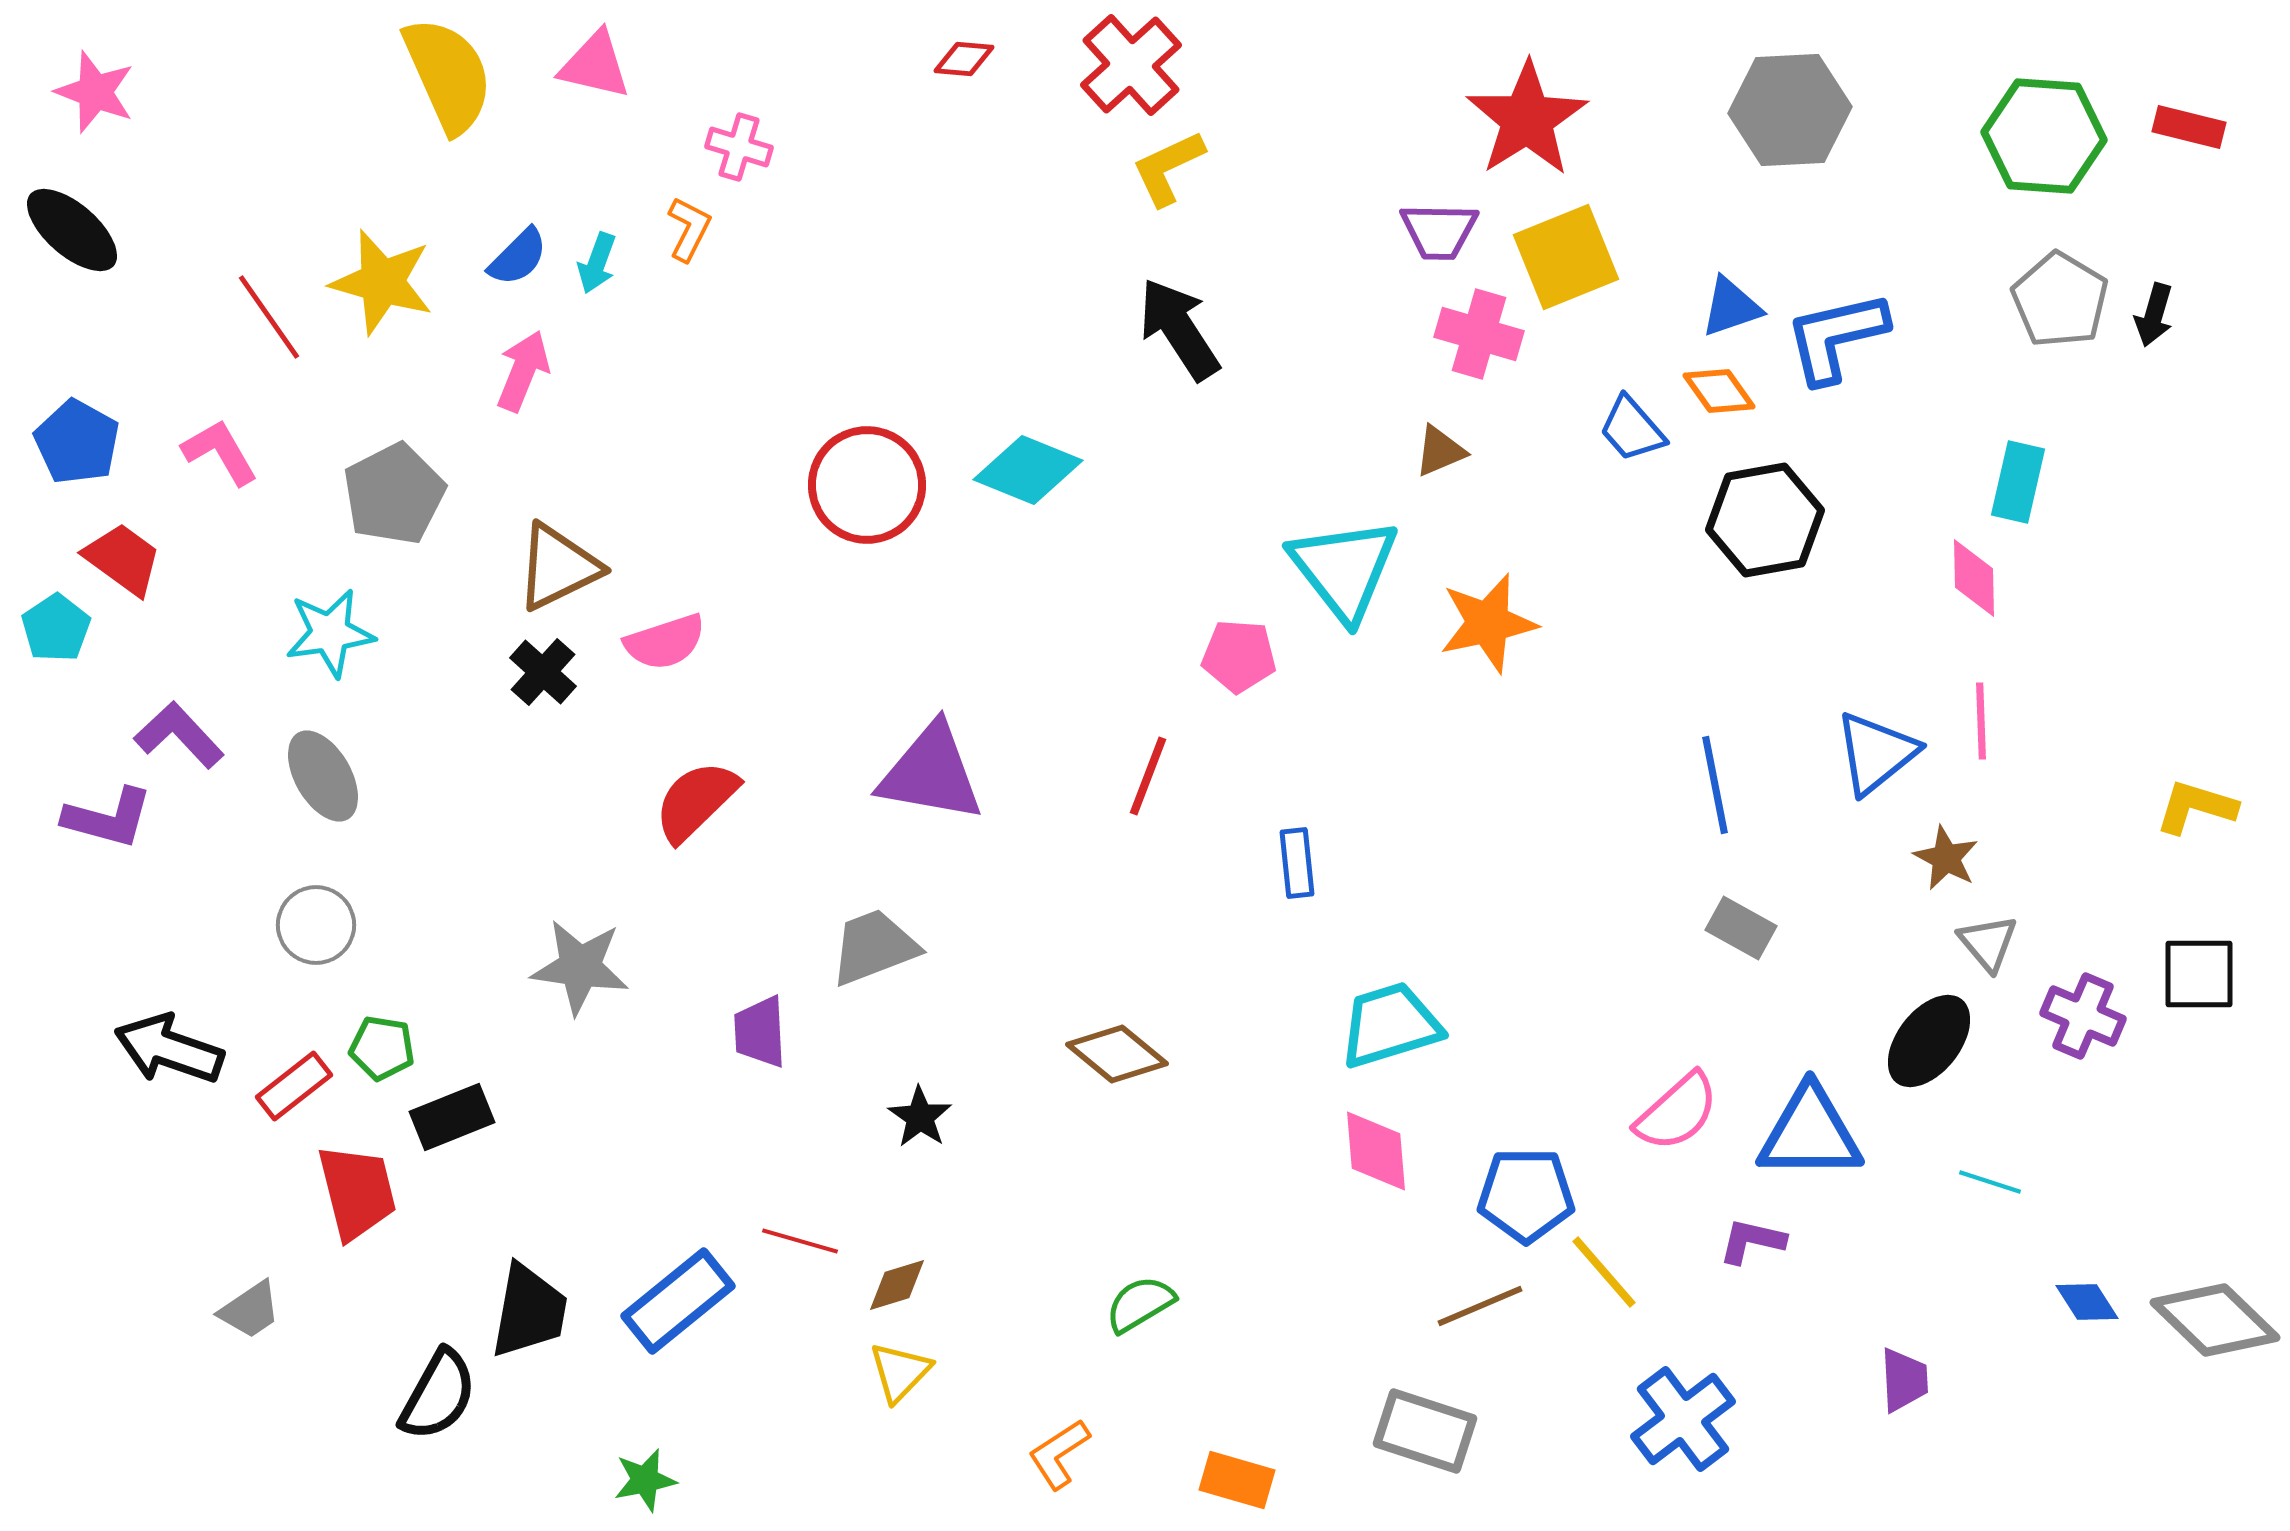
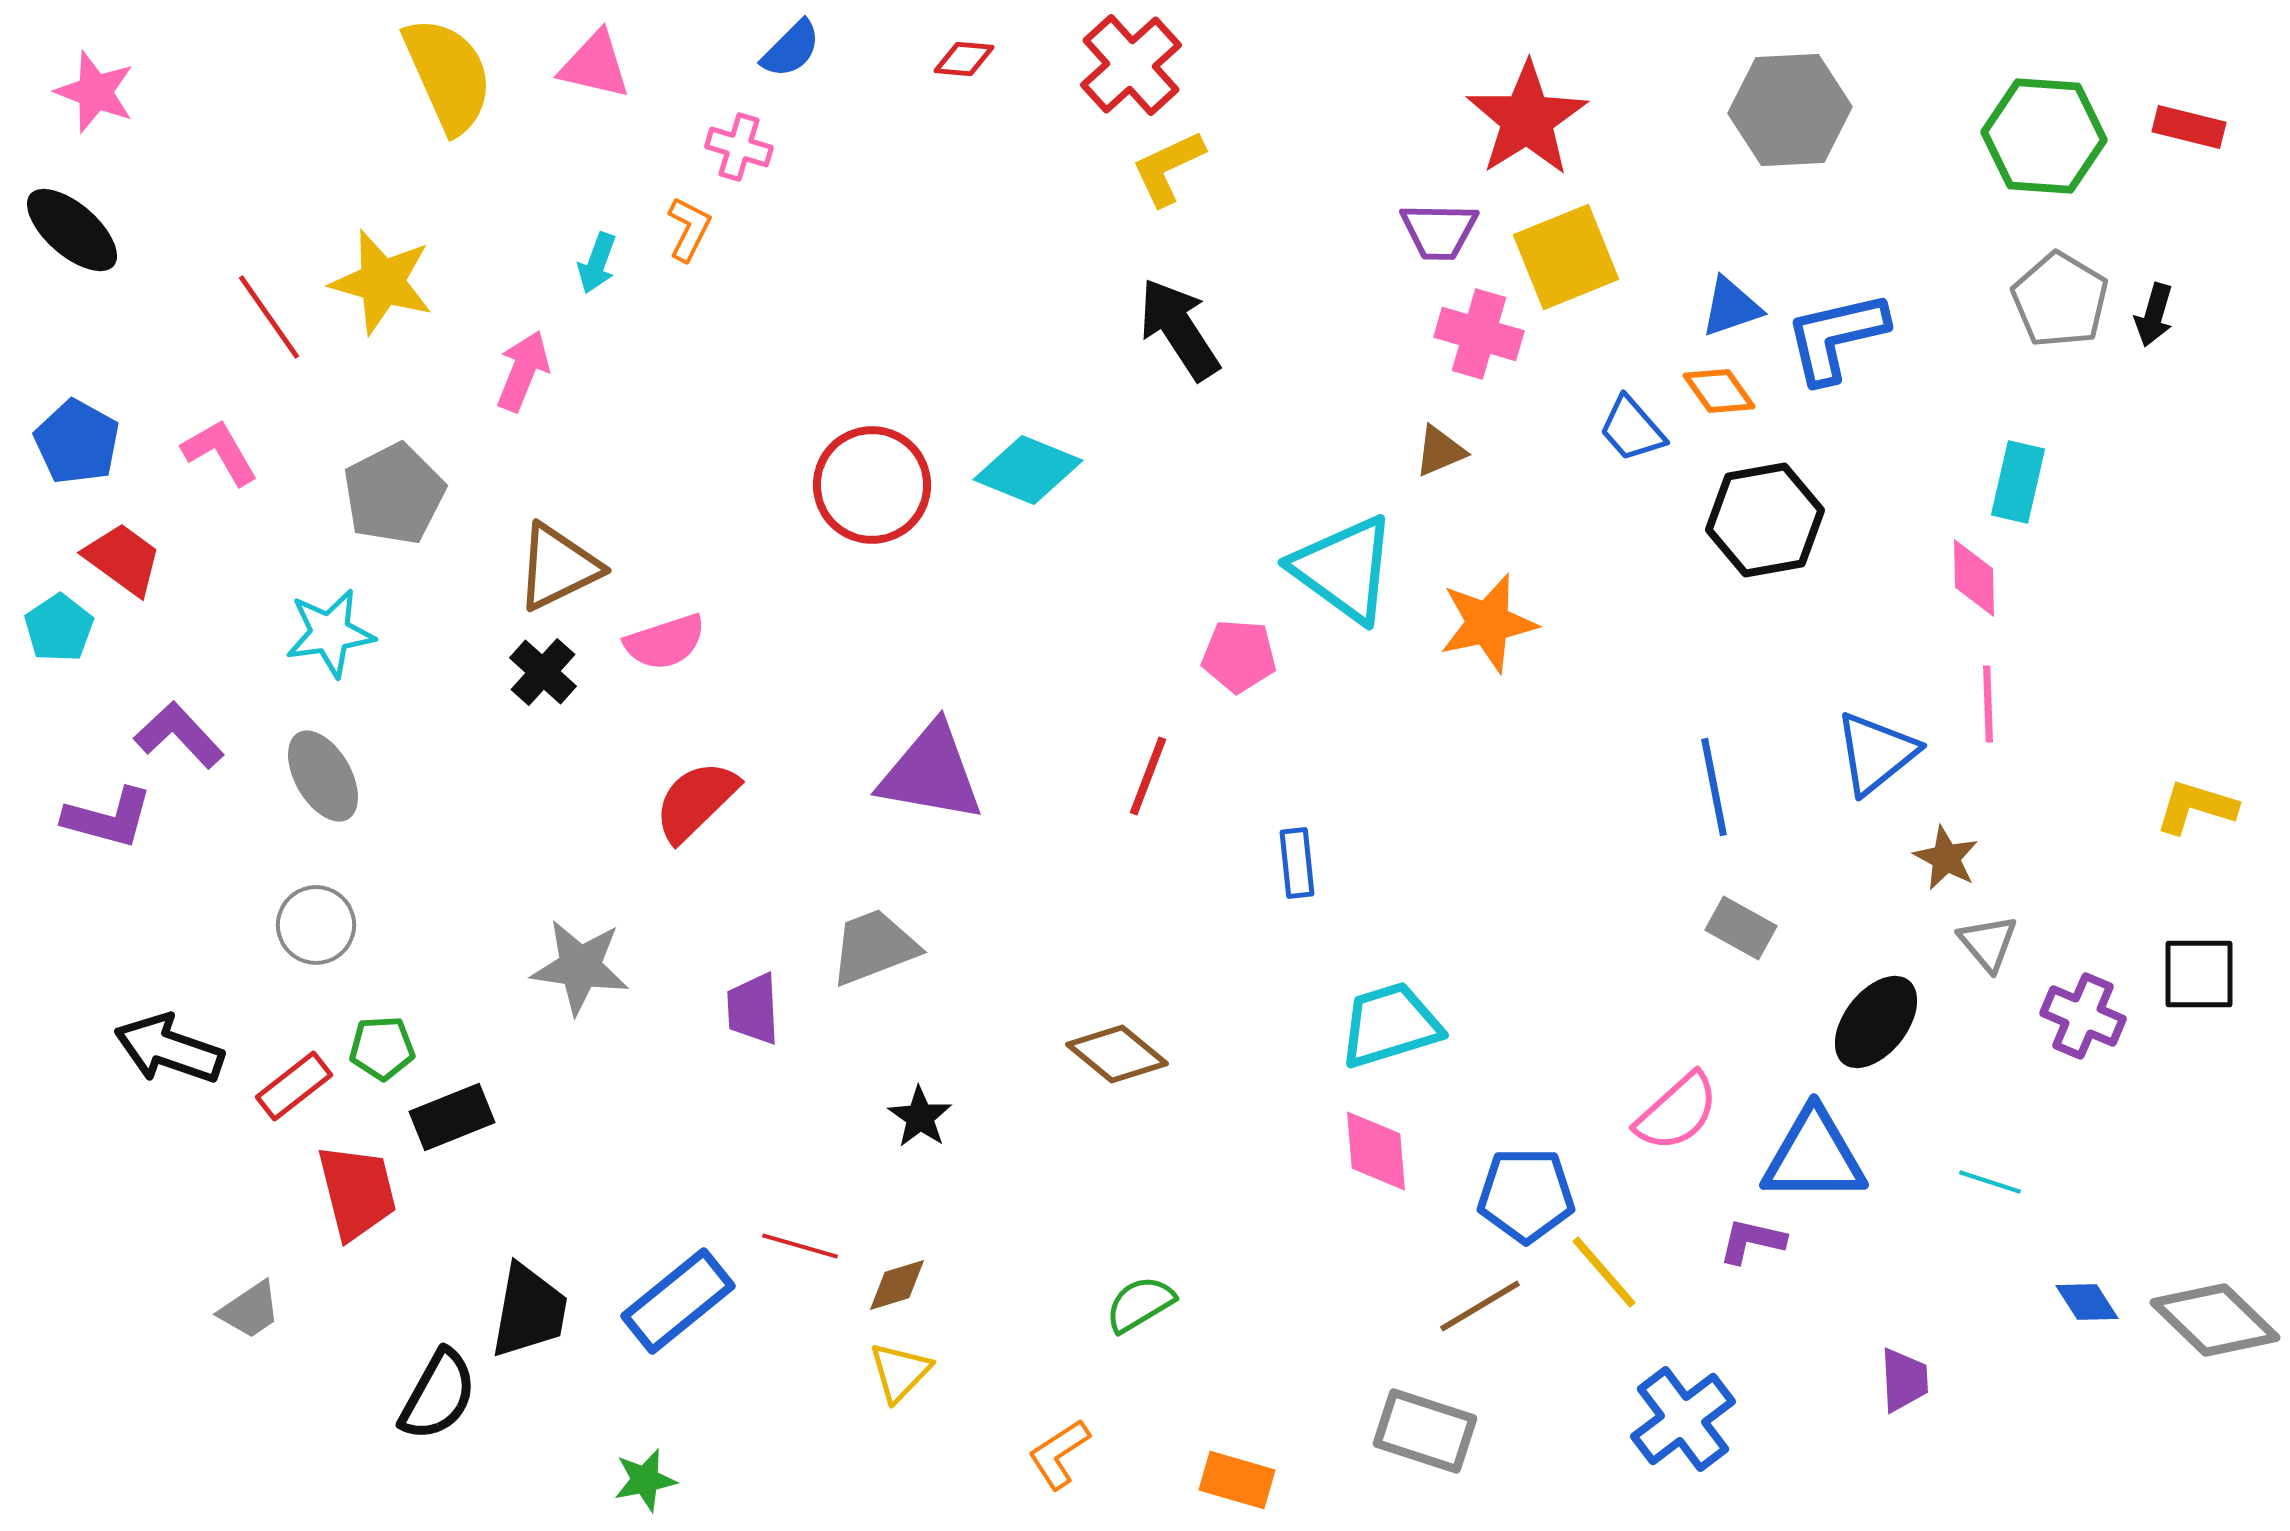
blue semicircle at (518, 257): moved 273 px right, 208 px up
red circle at (867, 485): moved 5 px right
cyan triangle at (1344, 569): rotated 16 degrees counterclockwise
cyan pentagon at (56, 628): moved 3 px right
pink line at (1981, 721): moved 7 px right, 17 px up
blue line at (1715, 785): moved 1 px left, 2 px down
purple trapezoid at (760, 1032): moved 7 px left, 23 px up
black ellipse at (1929, 1041): moved 53 px left, 19 px up
green pentagon at (382, 1048): rotated 12 degrees counterclockwise
blue triangle at (1810, 1133): moved 4 px right, 23 px down
red line at (800, 1241): moved 5 px down
brown line at (1480, 1306): rotated 8 degrees counterclockwise
